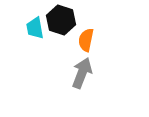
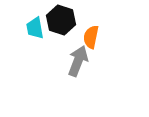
orange semicircle: moved 5 px right, 3 px up
gray arrow: moved 4 px left, 12 px up
